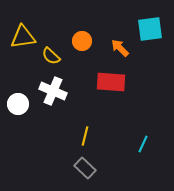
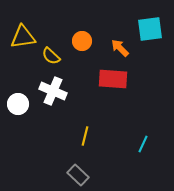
red rectangle: moved 2 px right, 3 px up
gray rectangle: moved 7 px left, 7 px down
